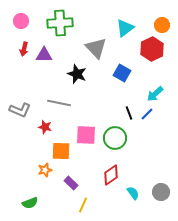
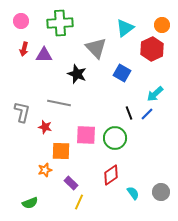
gray L-shape: moved 2 px right, 2 px down; rotated 100 degrees counterclockwise
yellow line: moved 4 px left, 3 px up
